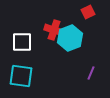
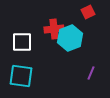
red cross: moved 1 px up; rotated 24 degrees counterclockwise
